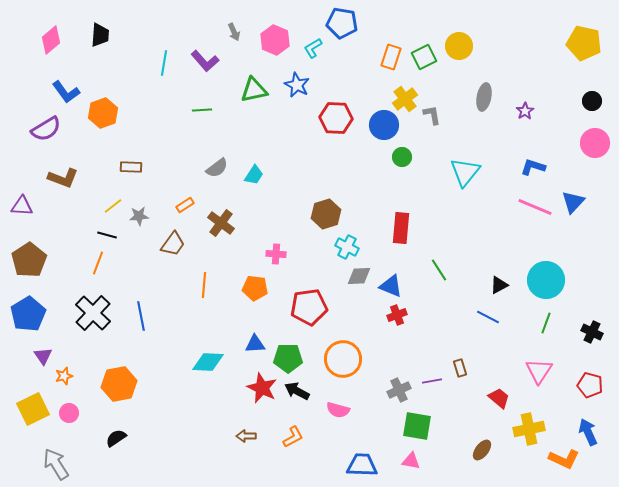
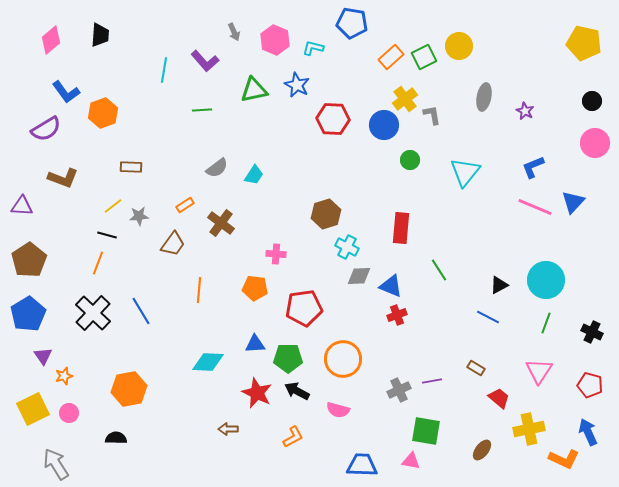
blue pentagon at (342, 23): moved 10 px right
cyan L-shape at (313, 48): rotated 45 degrees clockwise
orange rectangle at (391, 57): rotated 30 degrees clockwise
cyan line at (164, 63): moved 7 px down
purple star at (525, 111): rotated 12 degrees counterclockwise
red hexagon at (336, 118): moved 3 px left, 1 px down
green circle at (402, 157): moved 8 px right, 3 px down
blue L-shape at (533, 167): rotated 40 degrees counterclockwise
orange line at (204, 285): moved 5 px left, 5 px down
red pentagon at (309, 307): moved 5 px left, 1 px down
blue line at (141, 316): moved 5 px up; rotated 20 degrees counterclockwise
brown rectangle at (460, 368): moved 16 px right; rotated 42 degrees counterclockwise
orange hexagon at (119, 384): moved 10 px right, 5 px down
red star at (262, 388): moved 5 px left, 5 px down
green square at (417, 426): moved 9 px right, 5 px down
brown arrow at (246, 436): moved 18 px left, 7 px up
black semicircle at (116, 438): rotated 35 degrees clockwise
